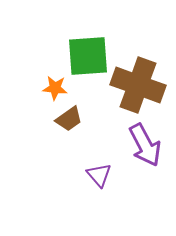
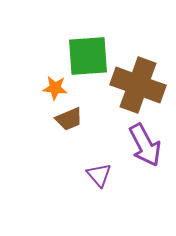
brown trapezoid: rotated 12 degrees clockwise
